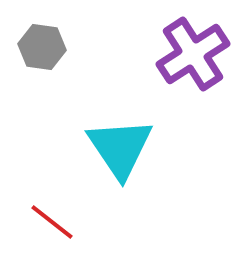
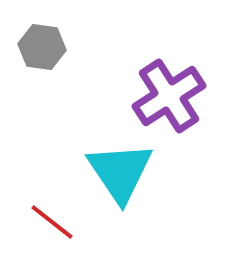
purple cross: moved 24 px left, 42 px down
cyan triangle: moved 24 px down
